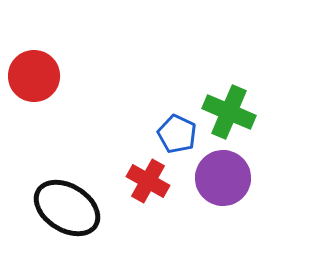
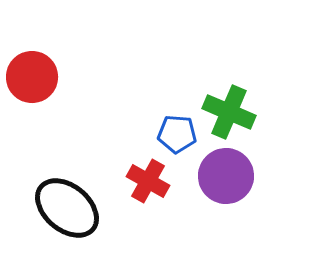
red circle: moved 2 px left, 1 px down
blue pentagon: rotated 21 degrees counterclockwise
purple circle: moved 3 px right, 2 px up
black ellipse: rotated 8 degrees clockwise
